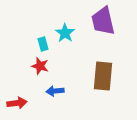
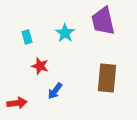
cyan rectangle: moved 16 px left, 7 px up
brown rectangle: moved 4 px right, 2 px down
blue arrow: rotated 48 degrees counterclockwise
